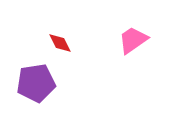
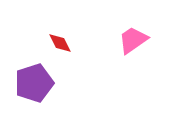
purple pentagon: moved 2 px left; rotated 9 degrees counterclockwise
